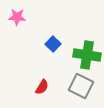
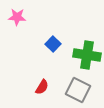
gray square: moved 3 px left, 4 px down
